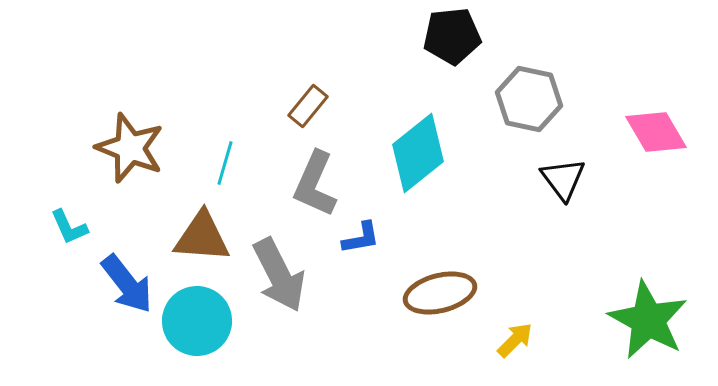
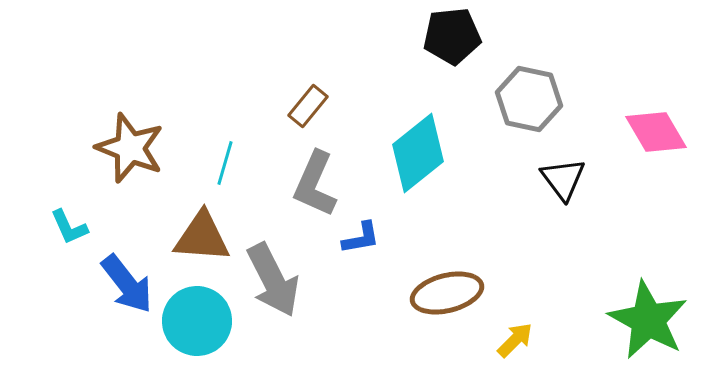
gray arrow: moved 6 px left, 5 px down
brown ellipse: moved 7 px right
